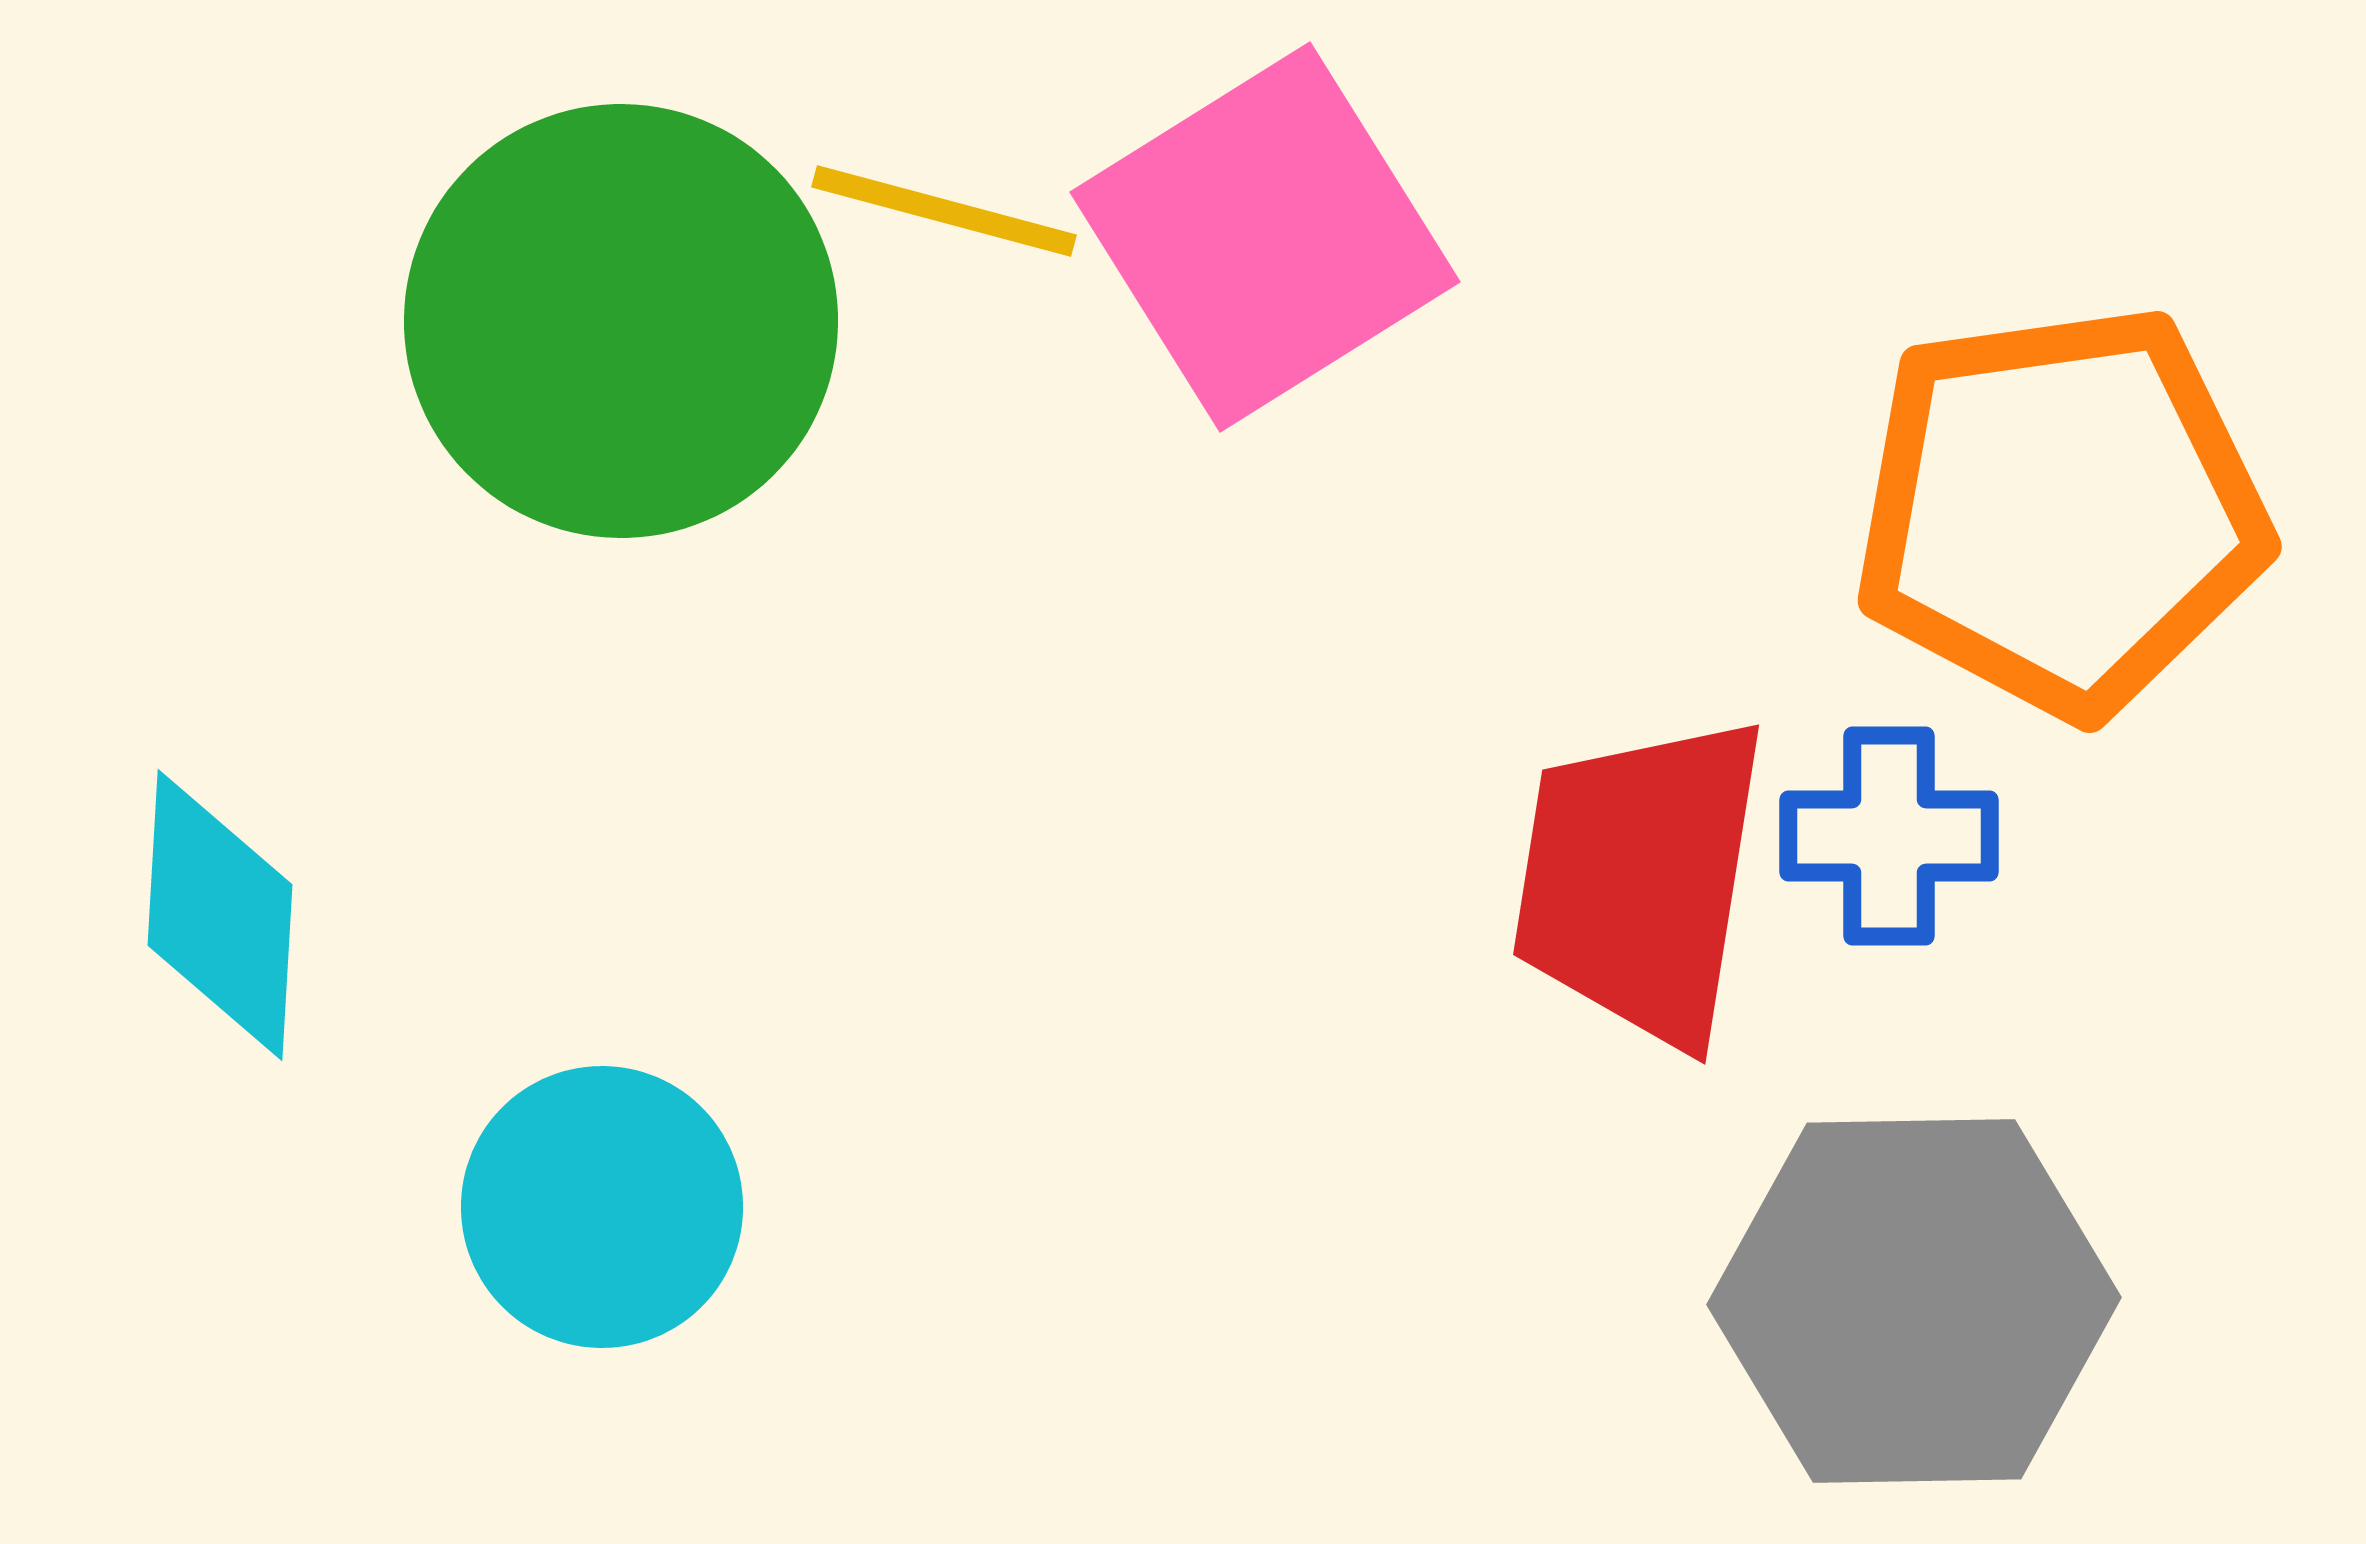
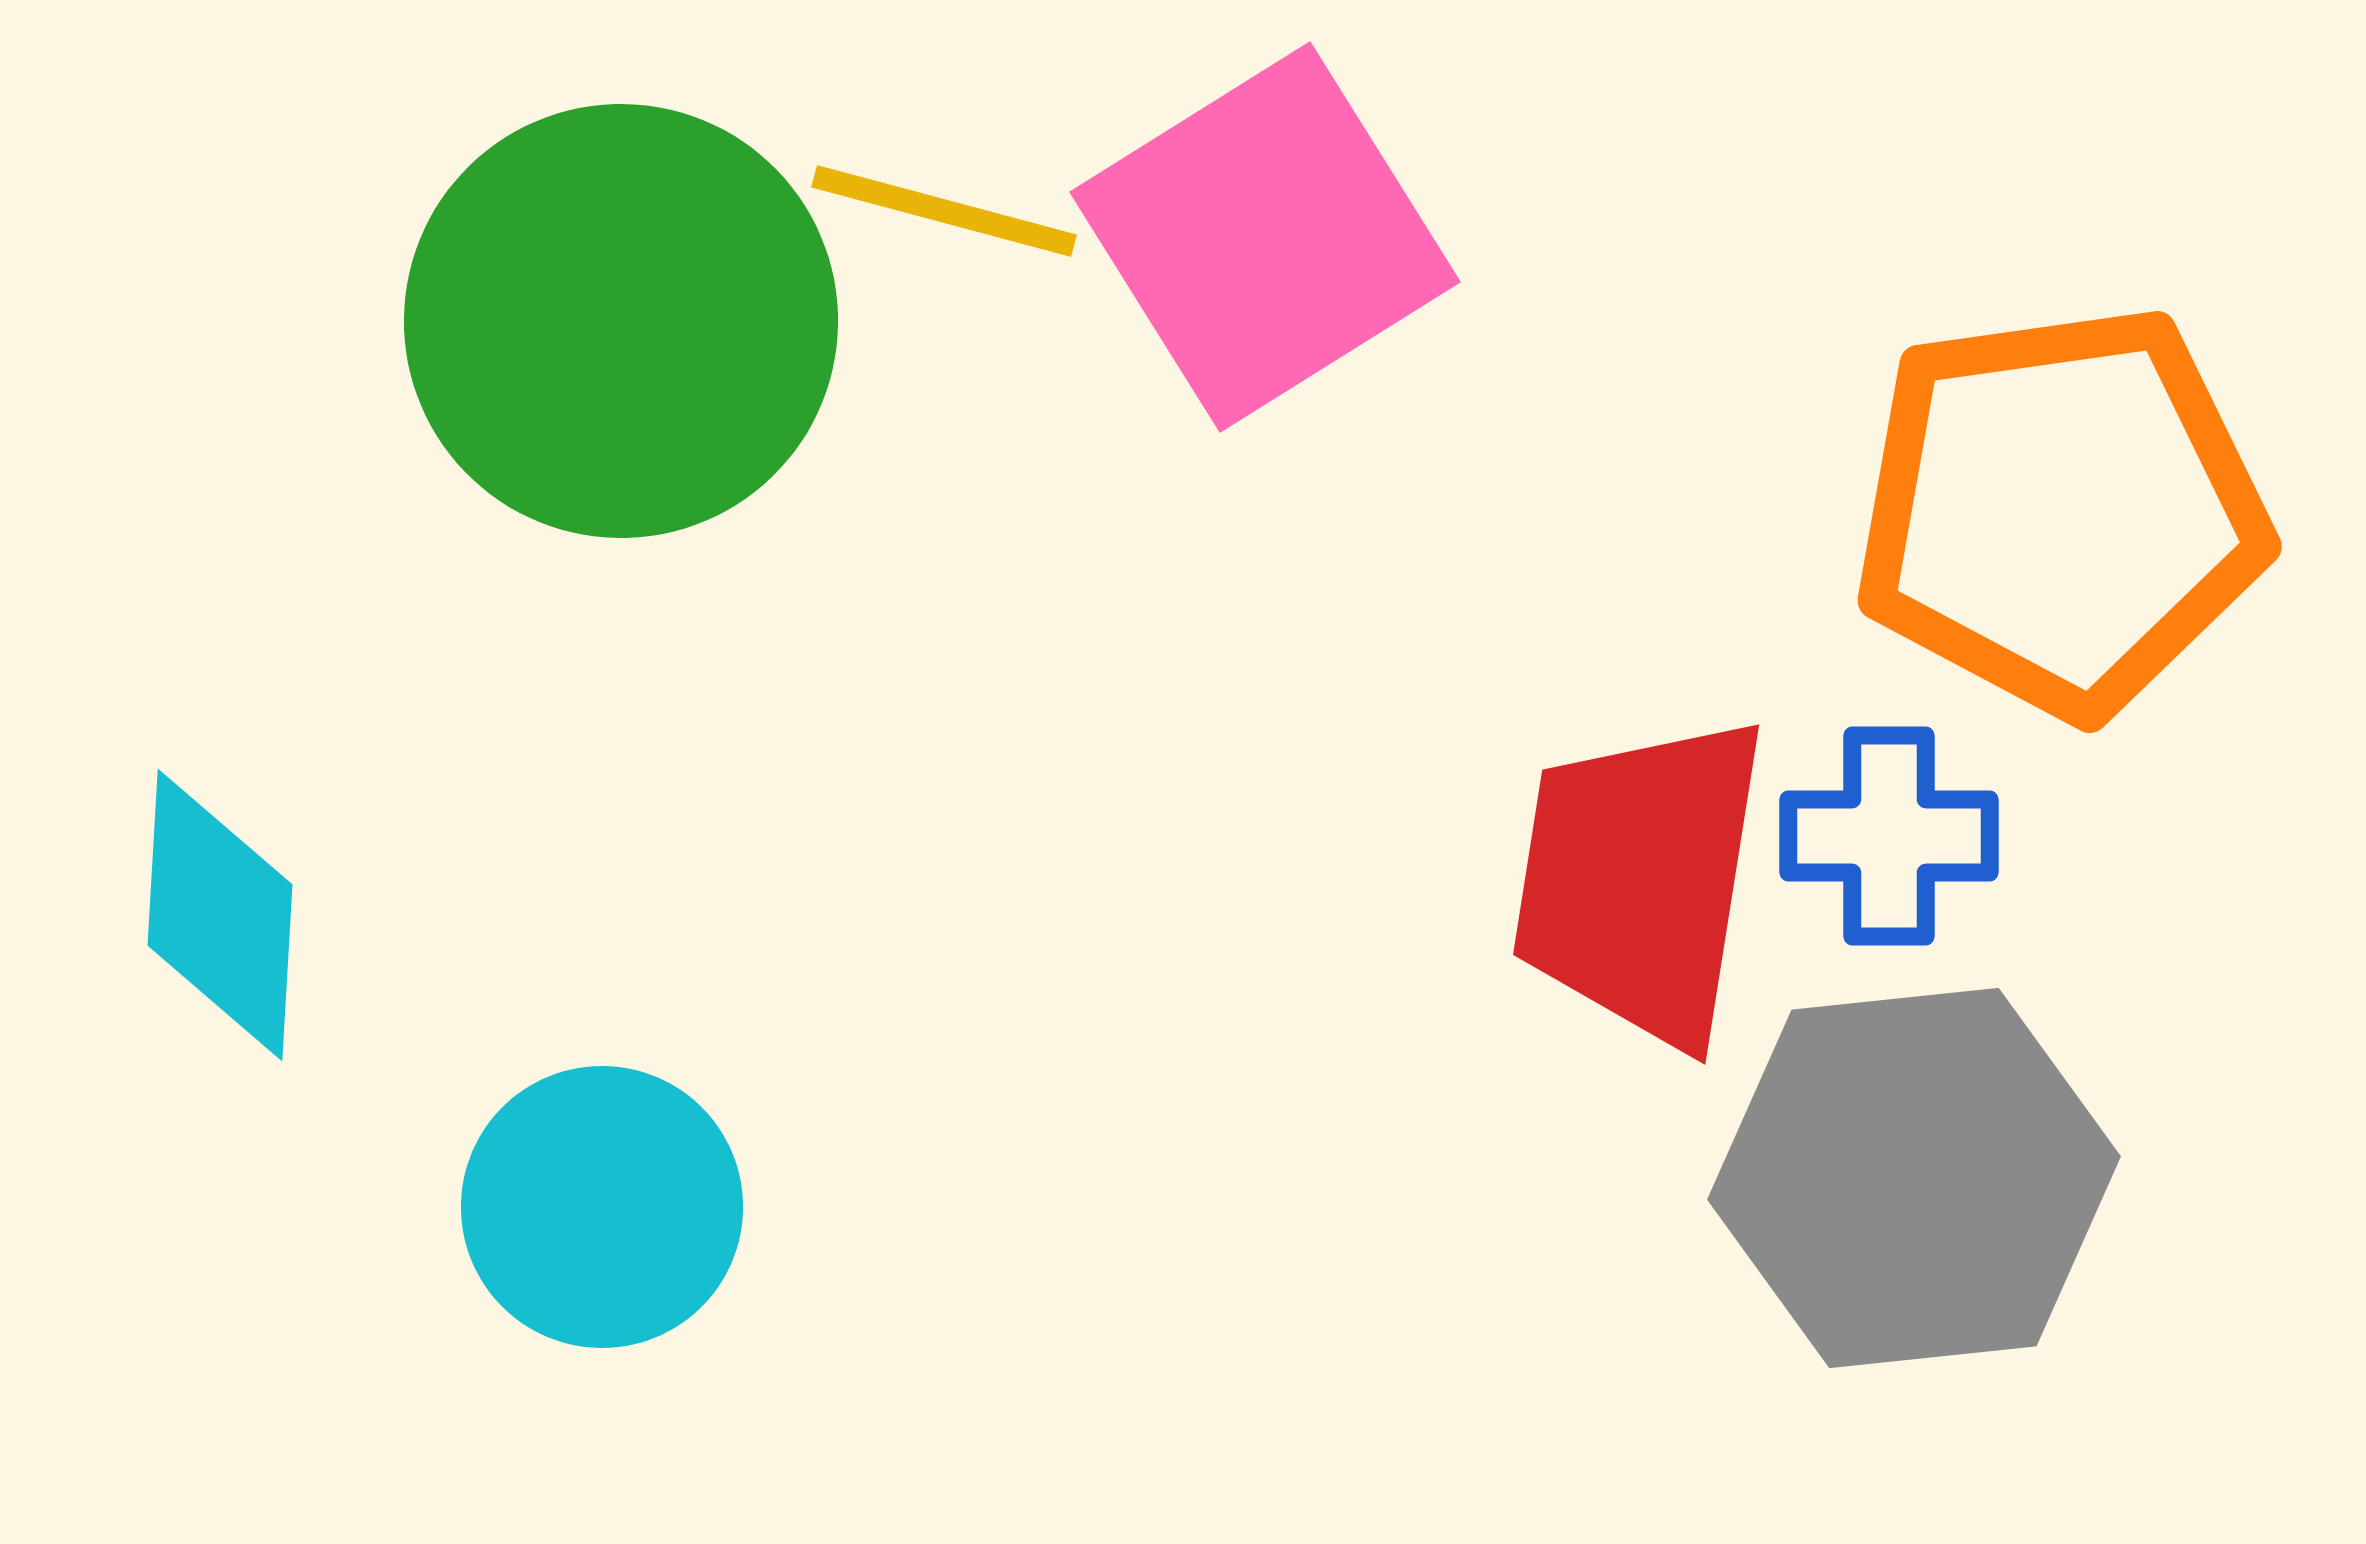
gray hexagon: moved 123 px up; rotated 5 degrees counterclockwise
